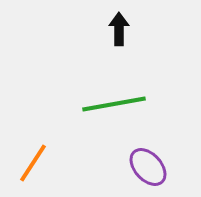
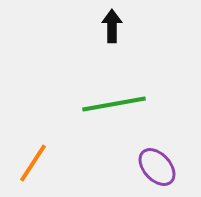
black arrow: moved 7 px left, 3 px up
purple ellipse: moved 9 px right
